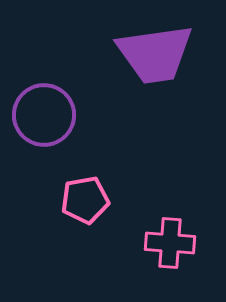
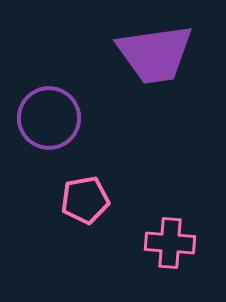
purple circle: moved 5 px right, 3 px down
